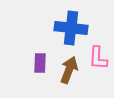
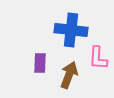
blue cross: moved 2 px down
brown arrow: moved 5 px down
